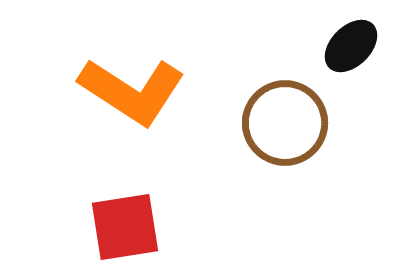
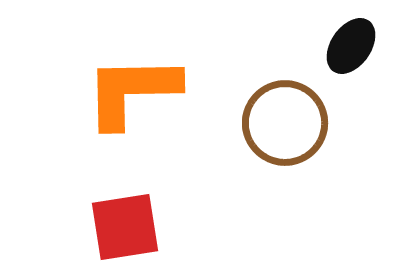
black ellipse: rotated 10 degrees counterclockwise
orange L-shape: rotated 146 degrees clockwise
